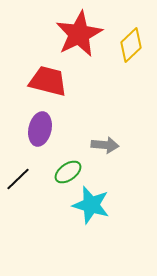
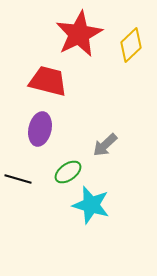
gray arrow: rotated 132 degrees clockwise
black line: rotated 60 degrees clockwise
